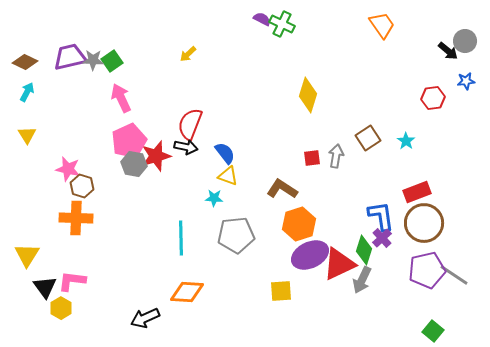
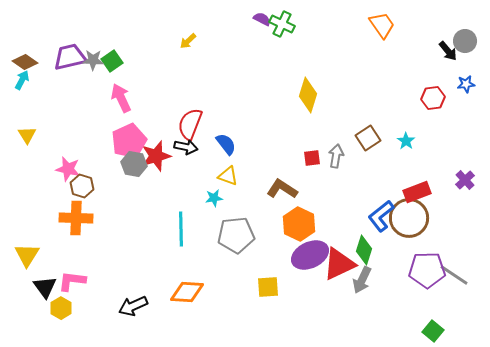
black arrow at (448, 51): rotated 10 degrees clockwise
yellow arrow at (188, 54): moved 13 px up
brown diamond at (25, 62): rotated 10 degrees clockwise
blue star at (466, 81): moved 3 px down
cyan arrow at (27, 92): moved 5 px left, 12 px up
blue semicircle at (225, 153): moved 1 px right, 9 px up
cyan star at (214, 198): rotated 12 degrees counterclockwise
blue L-shape at (381, 216): rotated 120 degrees counterclockwise
brown circle at (424, 223): moved 15 px left, 5 px up
orange hexagon at (299, 224): rotated 16 degrees counterclockwise
cyan line at (181, 238): moved 9 px up
purple cross at (382, 238): moved 83 px right, 58 px up
purple pentagon at (427, 270): rotated 12 degrees clockwise
yellow square at (281, 291): moved 13 px left, 4 px up
black arrow at (145, 318): moved 12 px left, 12 px up
